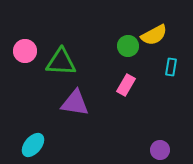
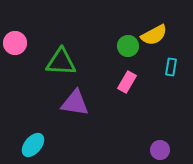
pink circle: moved 10 px left, 8 px up
pink rectangle: moved 1 px right, 3 px up
